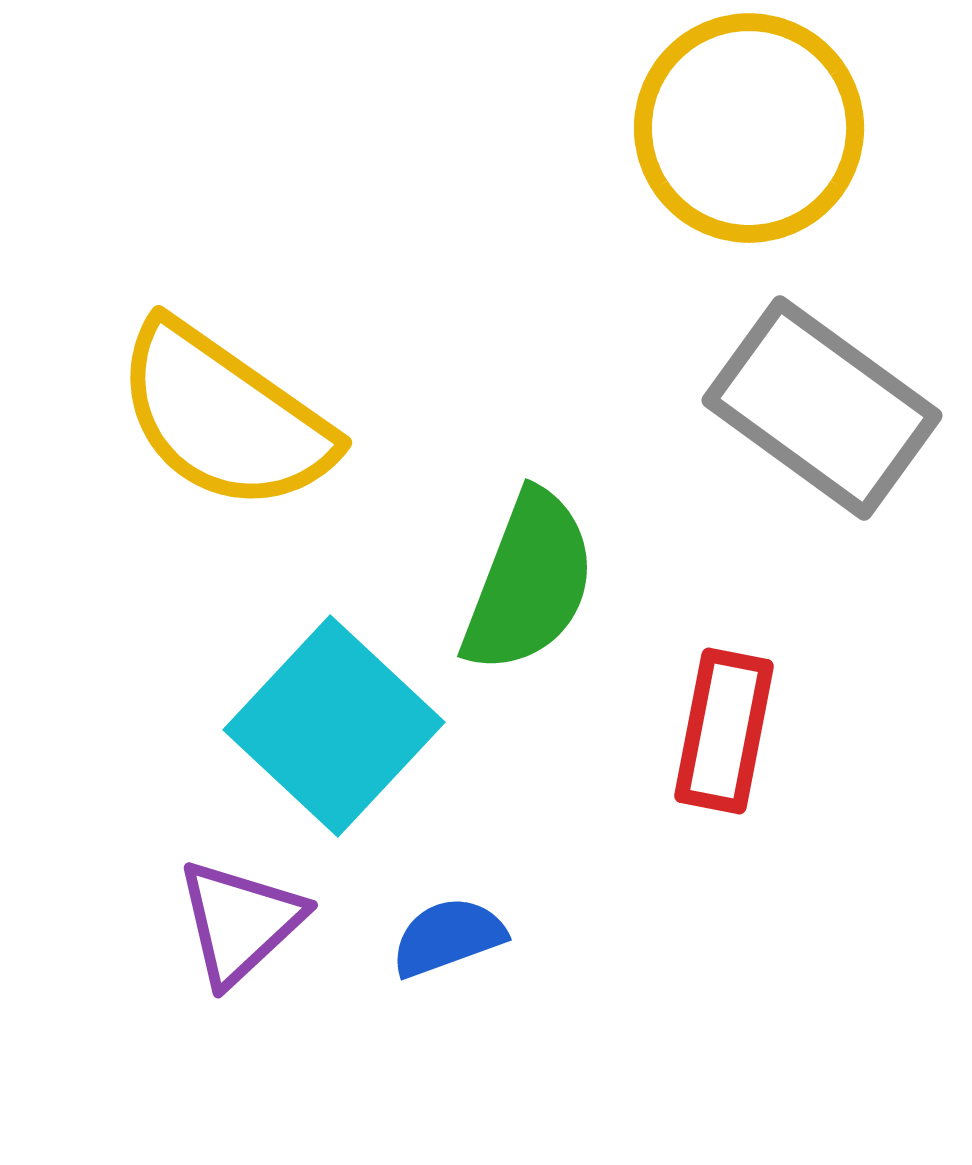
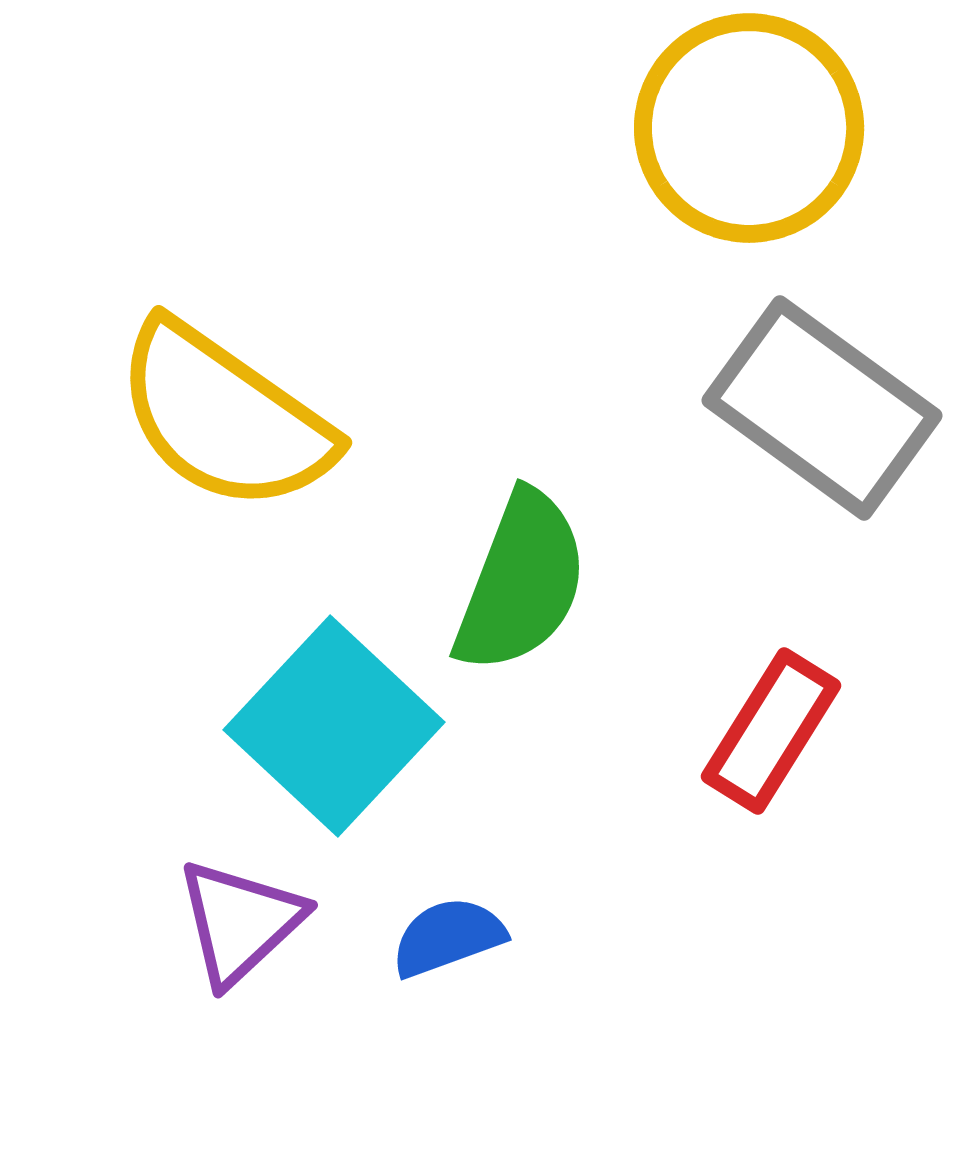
green semicircle: moved 8 px left
red rectangle: moved 47 px right; rotated 21 degrees clockwise
